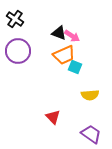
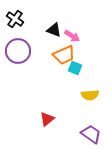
black triangle: moved 5 px left, 3 px up
cyan square: moved 1 px down
red triangle: moved 6 px left, 2 px down; rotated 35 degrees clockwise
